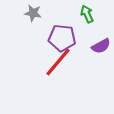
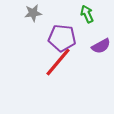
gray star: rotated 18 degrees counterclockwise
